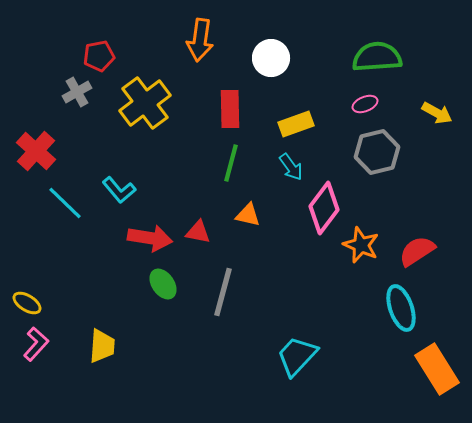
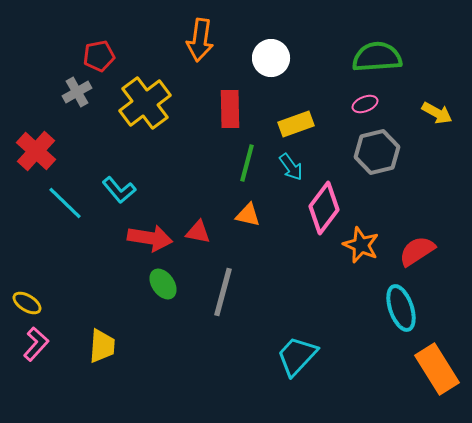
green line: moved 16 px right
